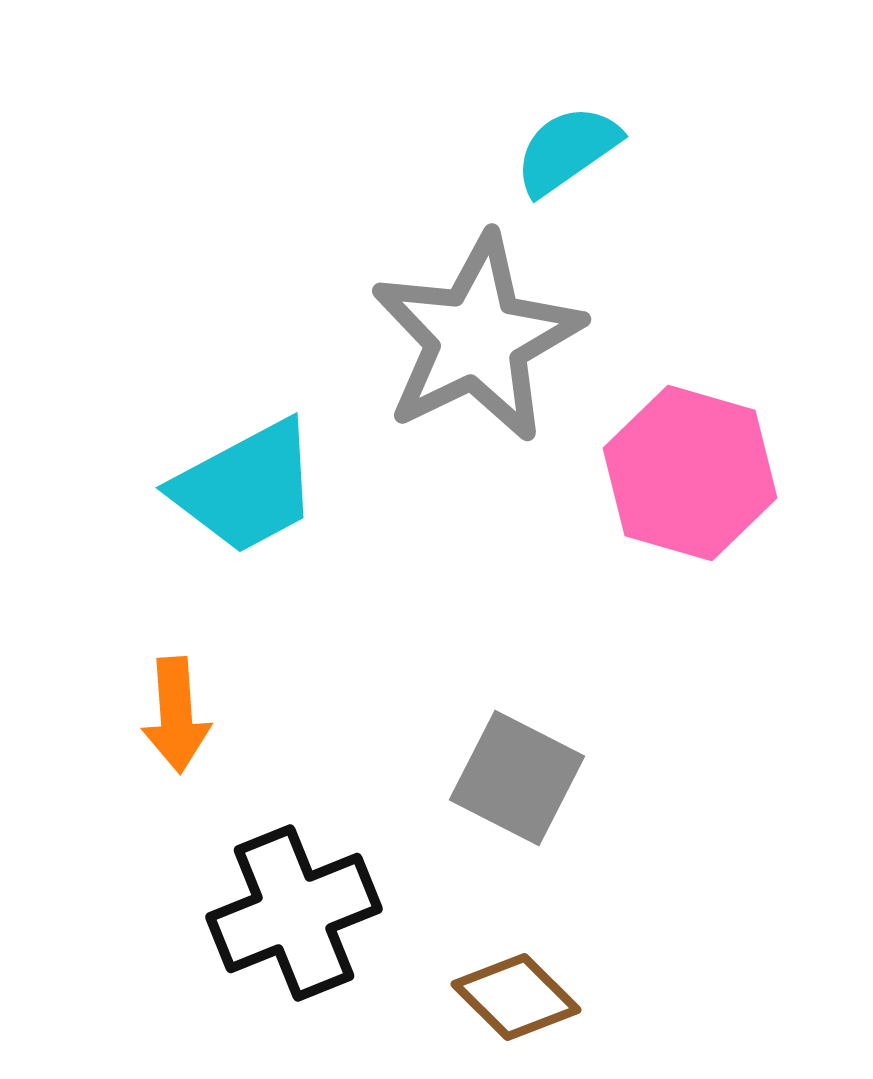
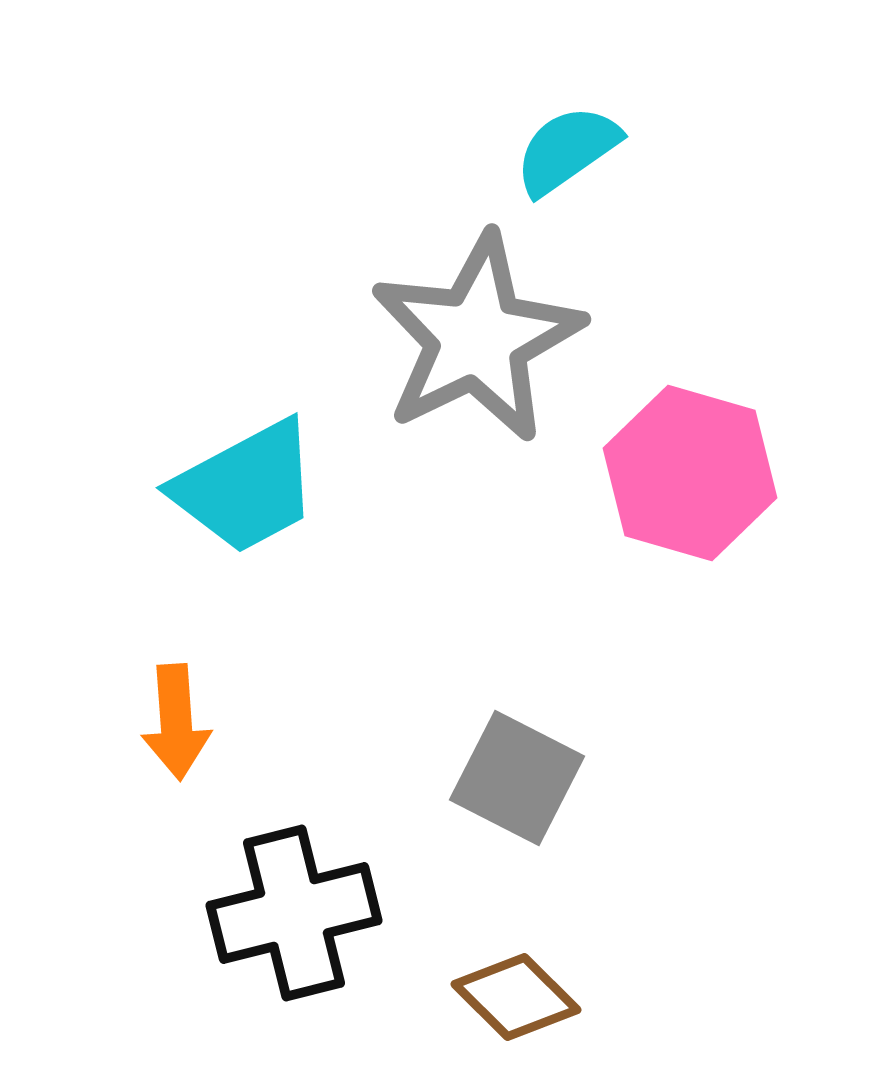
orange arrow: moved 7 px down
black cross: rotated 8 degrees clockwise
